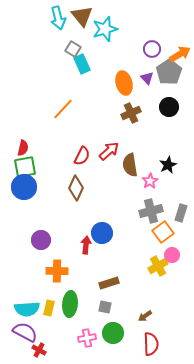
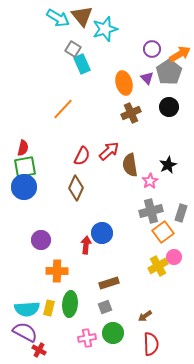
cyan arrow at (58, 18): rotated 45 degrees counterclockwise
pink circle at (172, 255): moved 2 px right, 2 px down
gray square at (105, 307): rotated 32 degrees counterclockwise
